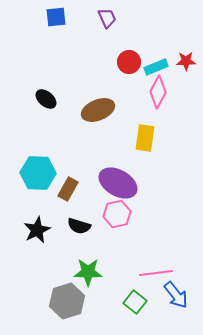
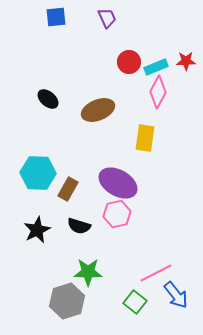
black ellipse: moved 2 px right
pink line: rotated 20 degrees counterclockwise
